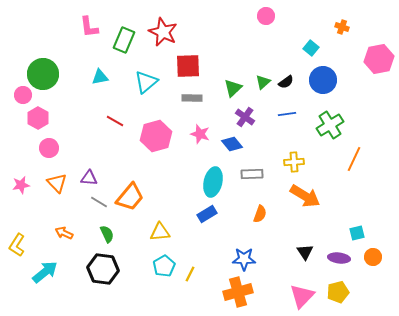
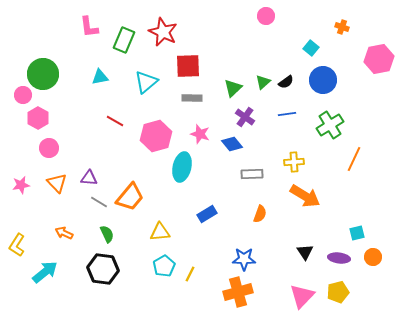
cyan ellipse at (213, 182): moved 31 px left, 15 px up
